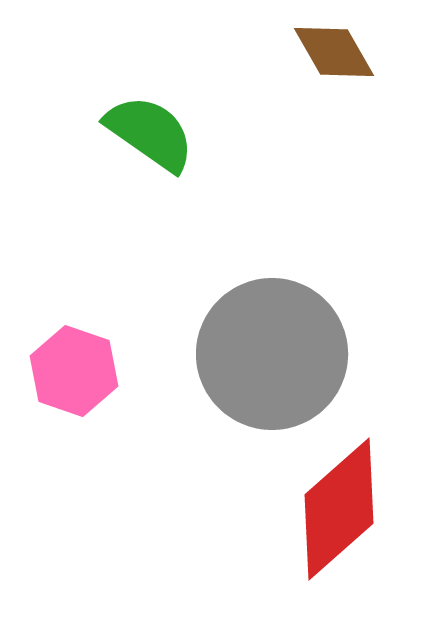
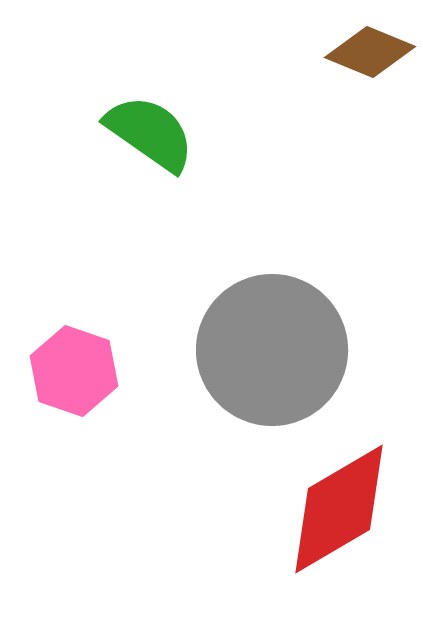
brown diamond: moved 36 px right; rotated 38 degrees counterclockwise
gray circle: moved 4 px up
red diamond: rotated 11 degrees clockwise
